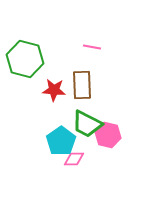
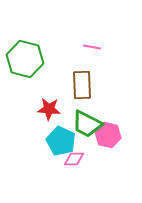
red star: moved 5 px left, 19 px down
cyan pentagon: rotated 12 degrees counterclockwise
